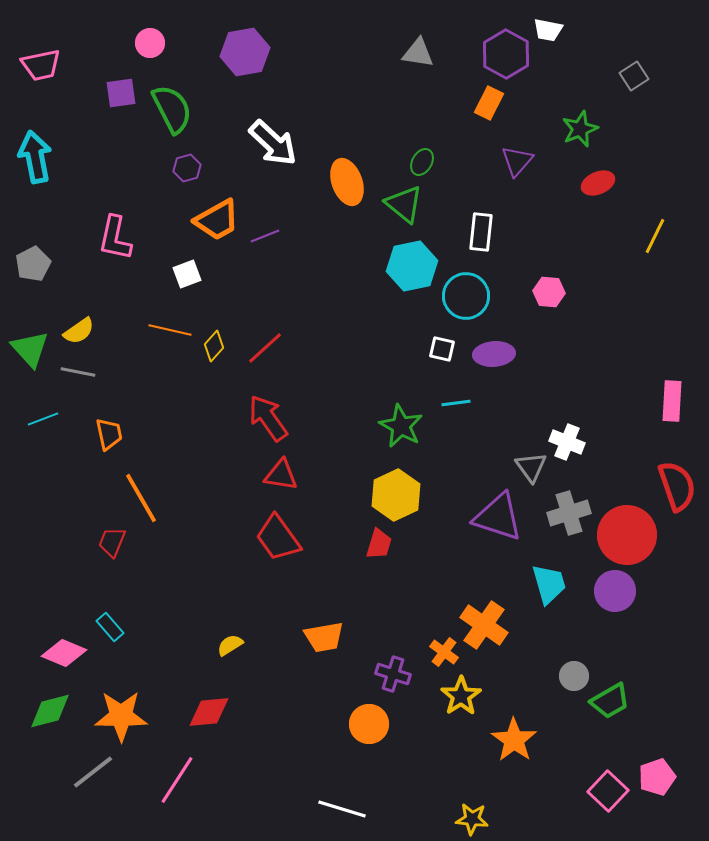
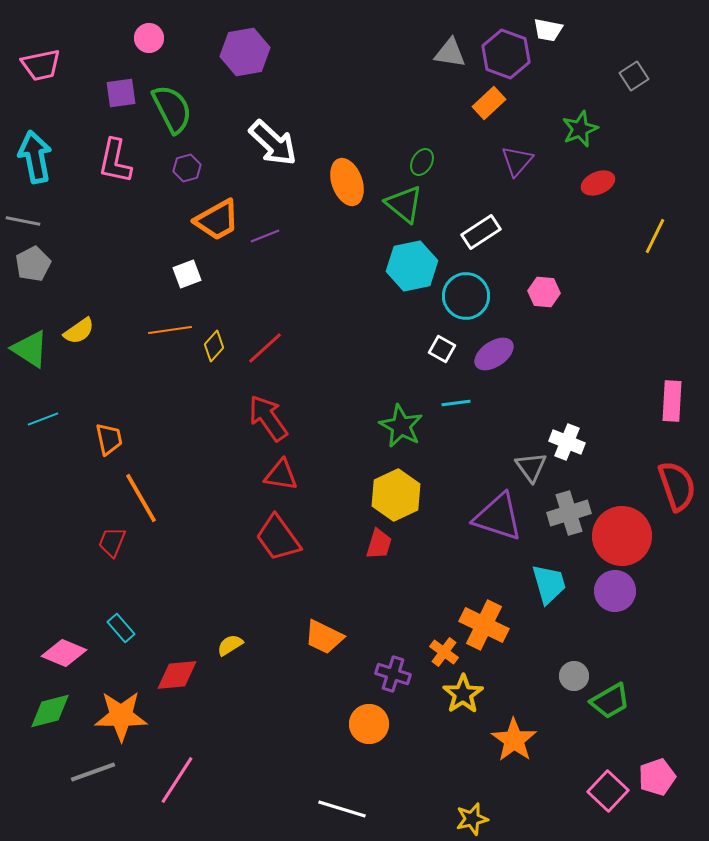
pink circle at (150, 43): moved 1 px left, 5 px up
gray triangle at (418, 53): moved 32 px right
purple hexagon at (506, 54): rotated 9 degrees counterclockwise
orange rectangle at (489, 103): rotated 20 degrees clockwise
white rectangle at (481, 232): rotated 51 degrees clockwise
pink L-shape at (115, 238): moved 77 px up
pink hexagon at (549, 292): moved 5 px left
orange line at (170, 330): rotated 21 degrees counterclockwise
green triangle at (30, 349): rotated 15 degrees counterclockwise
white square at (442, 349): rotated 16 degrees clockwise
purple ellipse at (494, 354): rotated 30 degrees counterclockwise
gray line at (78, 372): moved 55 px left, 151 px up
orange trapezoid at (109, 434): moved 5 px down
red circle at (627, 535): moved 5 px left, 1 px down
orange cross at (484, 625): rotated 9 degrees counterclockwise
cyan rectangle at (110, 627): moved 11 px right, 1 px down
orange trapezoid at (324, 637): rotated 36 degrees clockwise
yellow star at (461, 696): moved 2 px right, 2 px up
red diamond at (209, 712): moved 32 px left, 37 px up
gray line at (93, 772): rotated 18 degrees clockwise
yellow star at (472, 819): rotated 20 degrees counterclockwise
